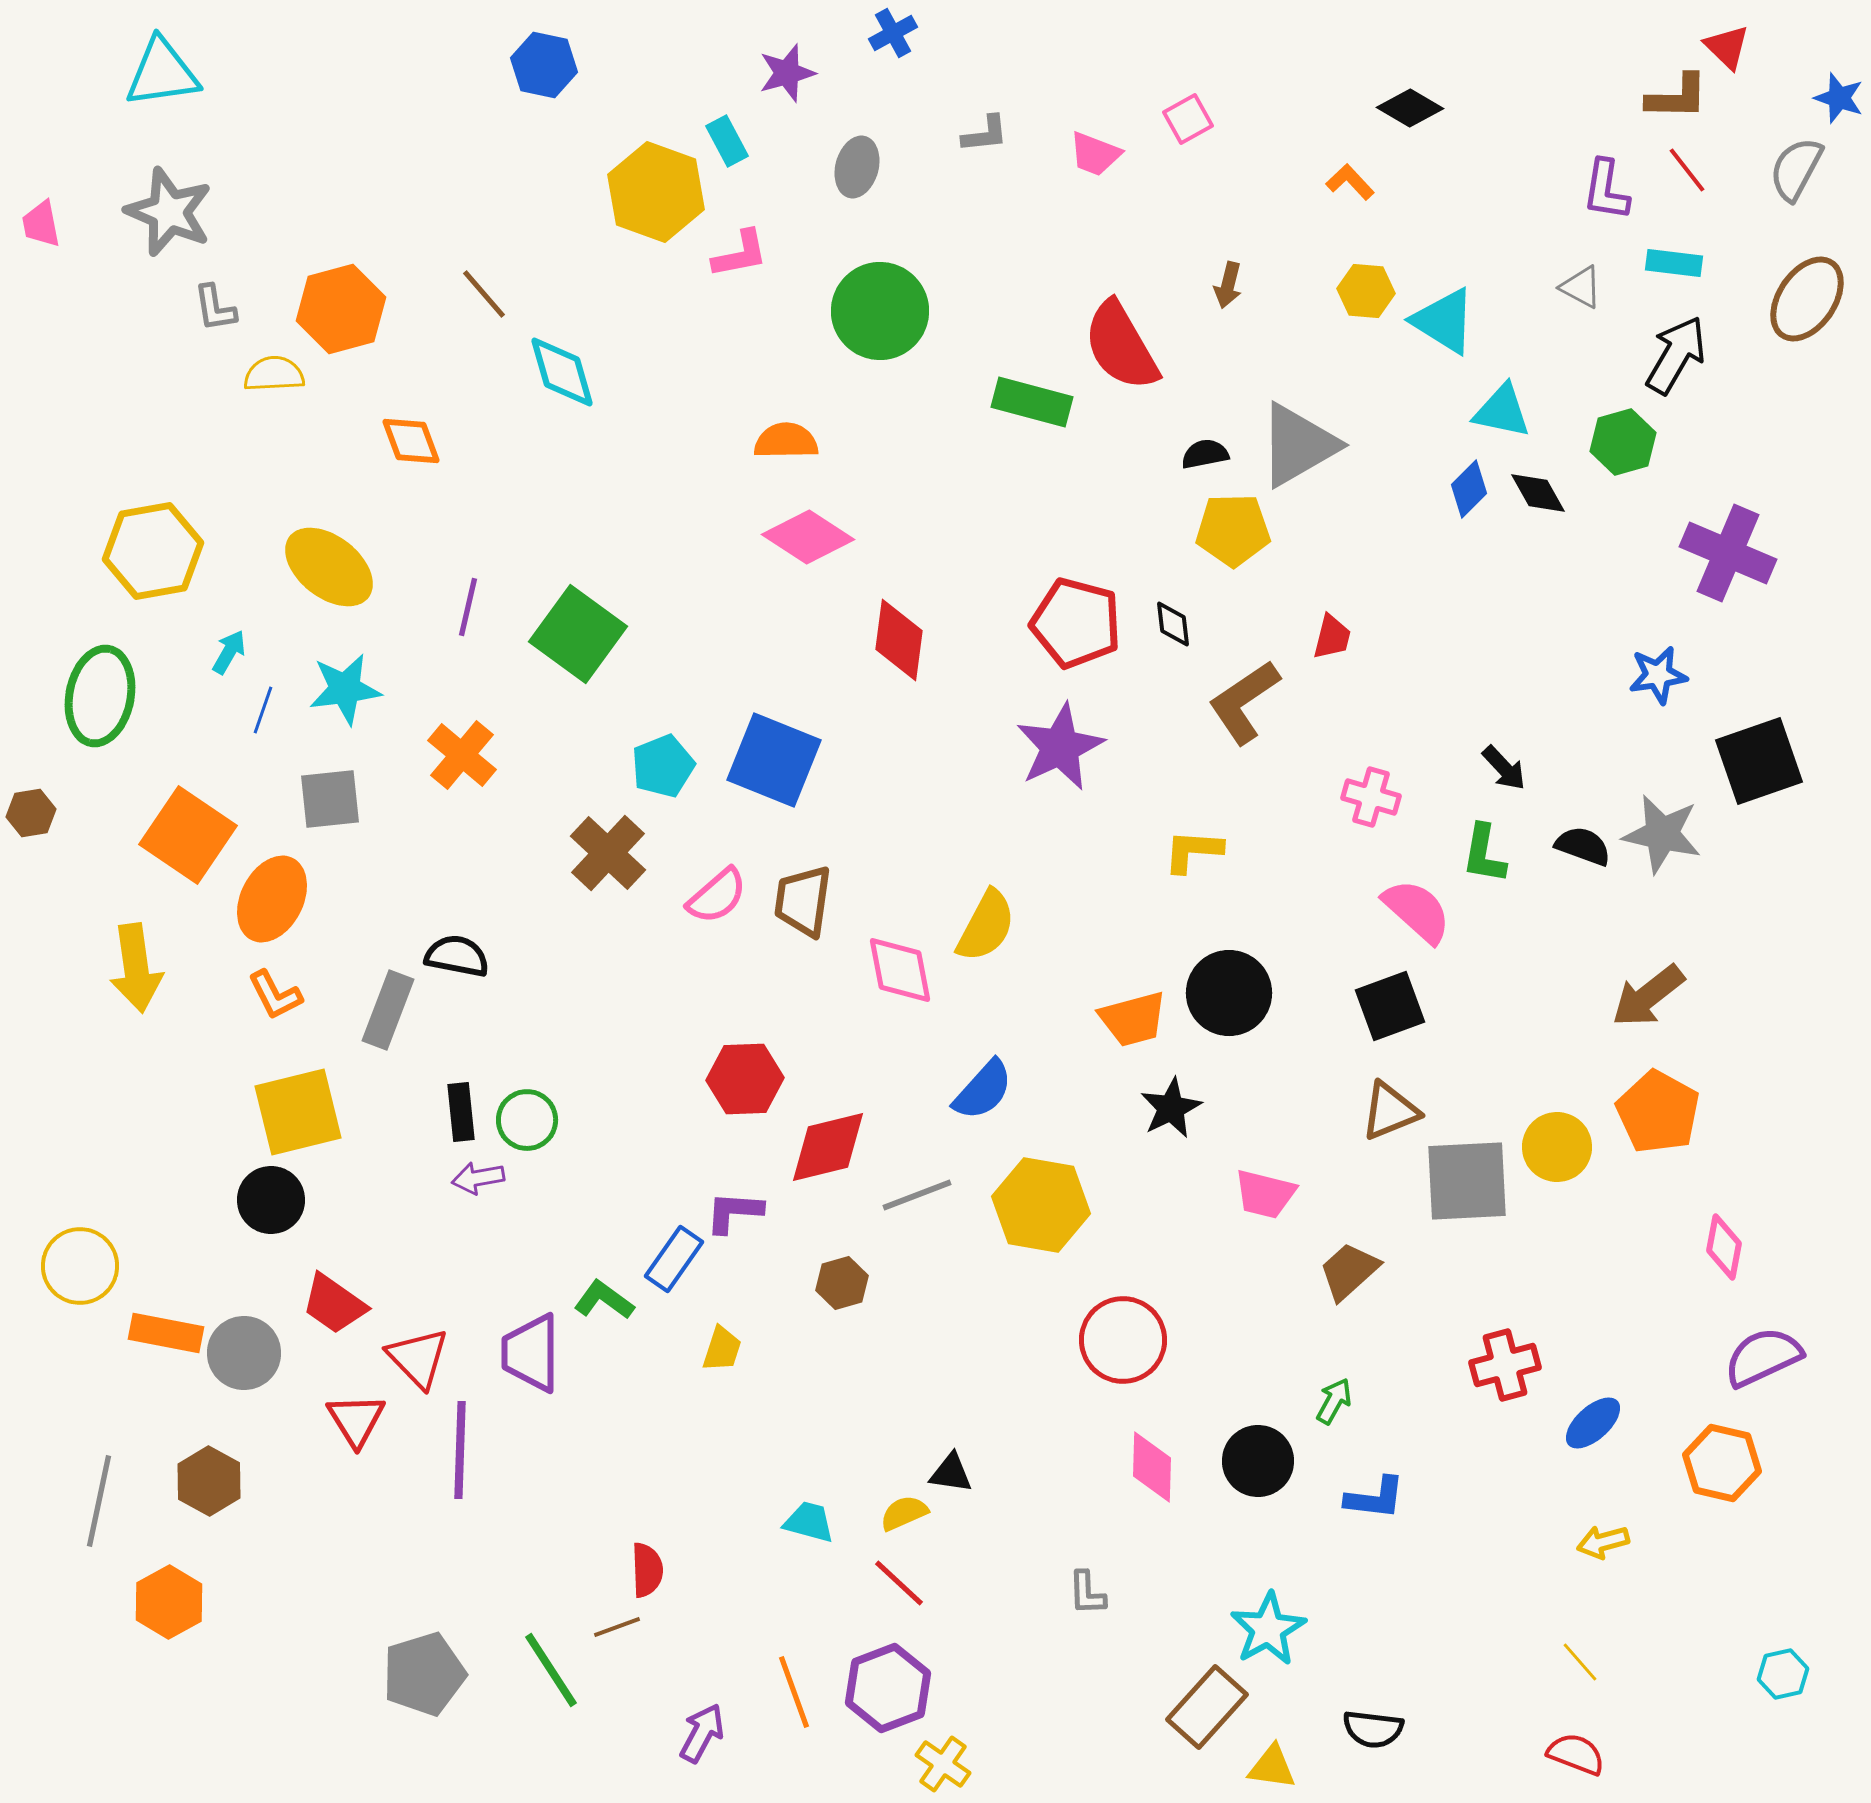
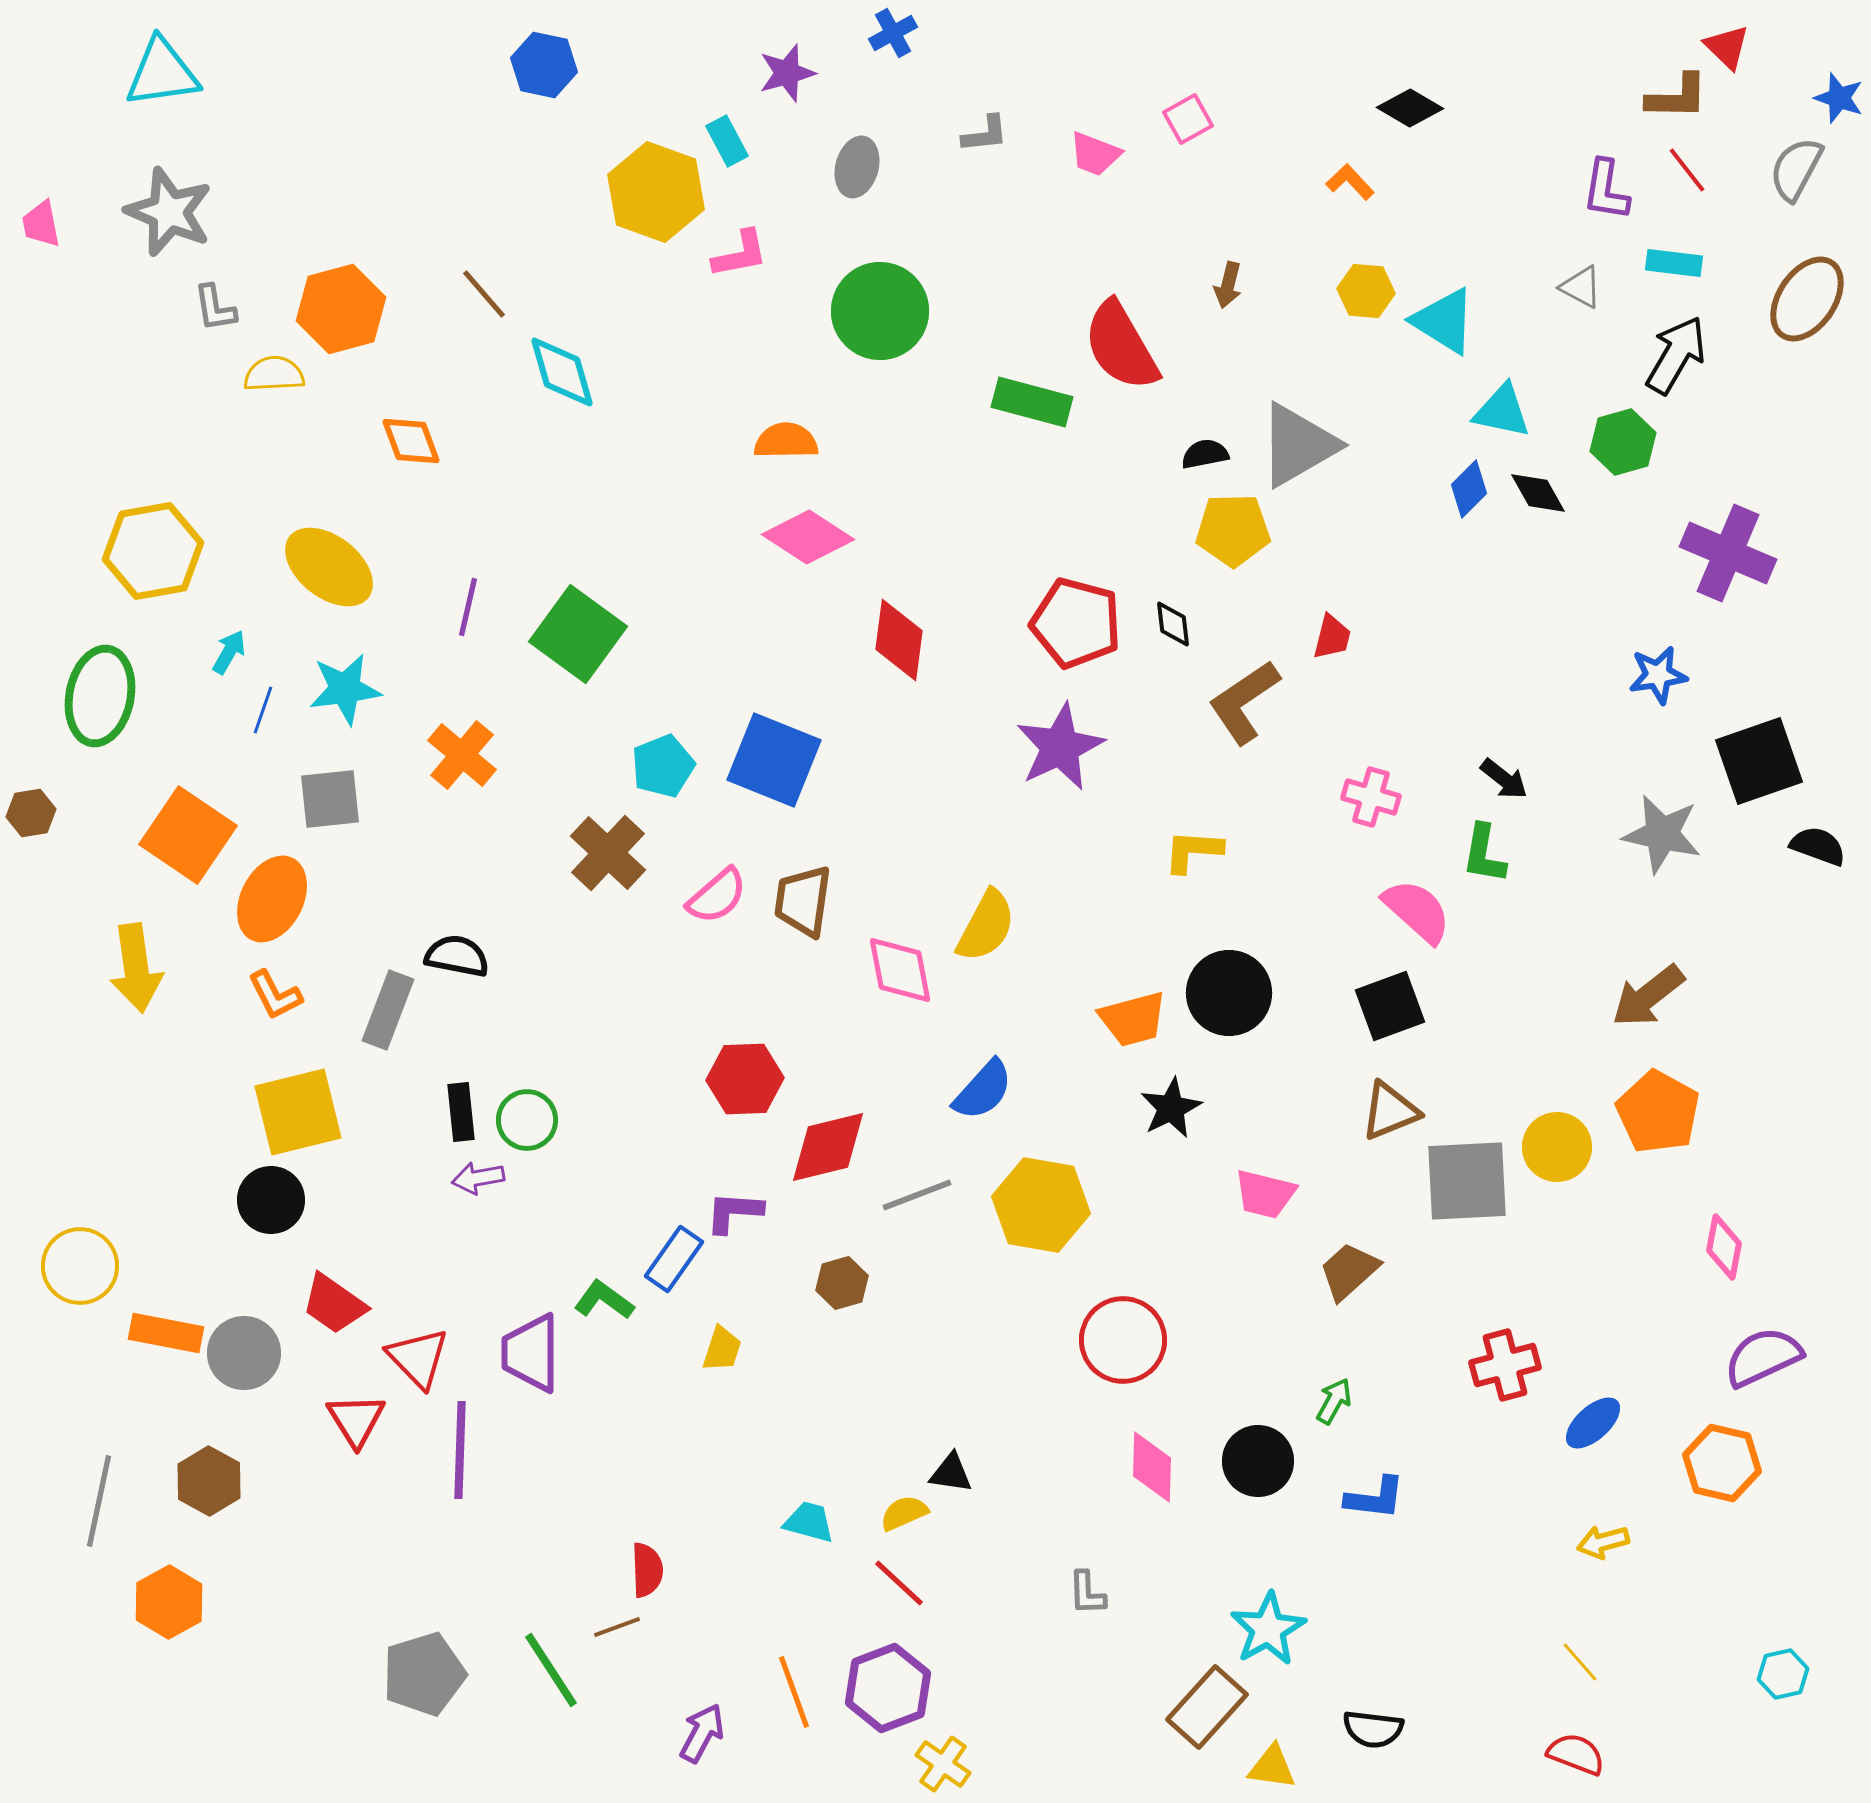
black arrow at (1504, 768): moved 11 px down; rotated 9 degrees counterclockwise
black semicircle at (1583, 846): moved 235 px right
